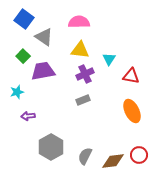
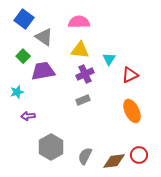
red triangle: moved 1 px left, 1 px up; rotated 36 degrees counterclockwise
brown diamond: moved 1 px right
